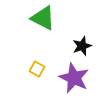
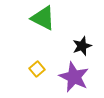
yellow square: rotated 21 degrees clockwise
purple star: moved 1 px up
